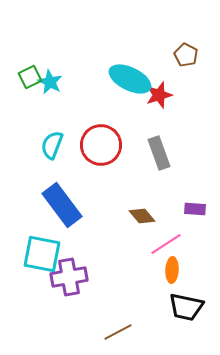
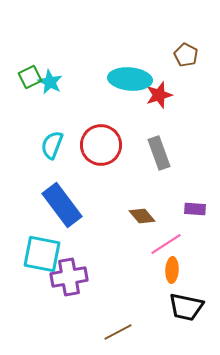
cyan ellipse: rotated 21 degrees counterclockwise
